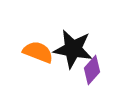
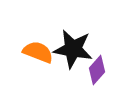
purple diamond: moved 5 px right
